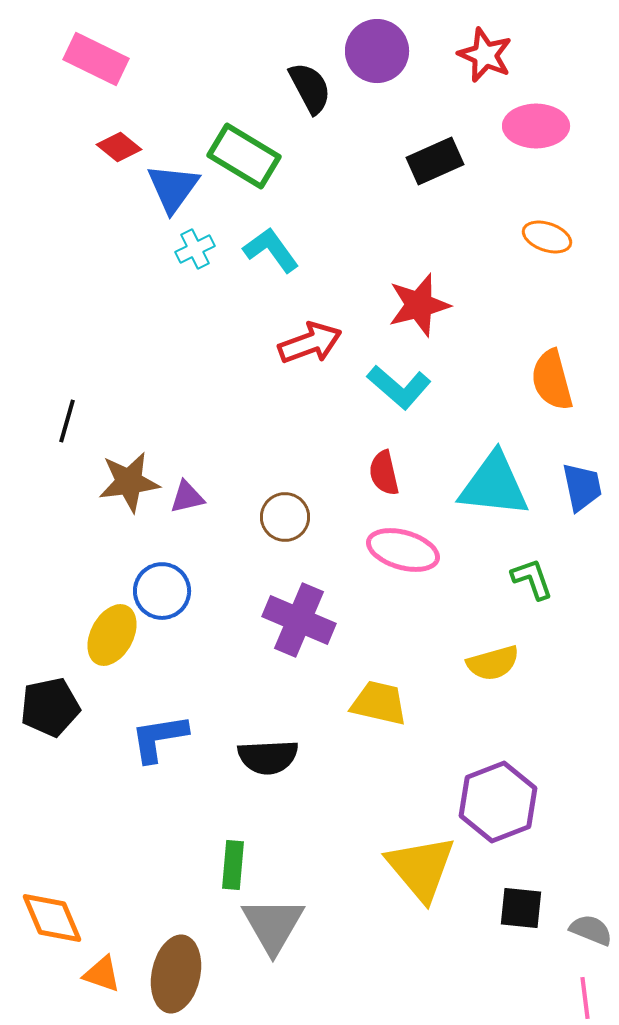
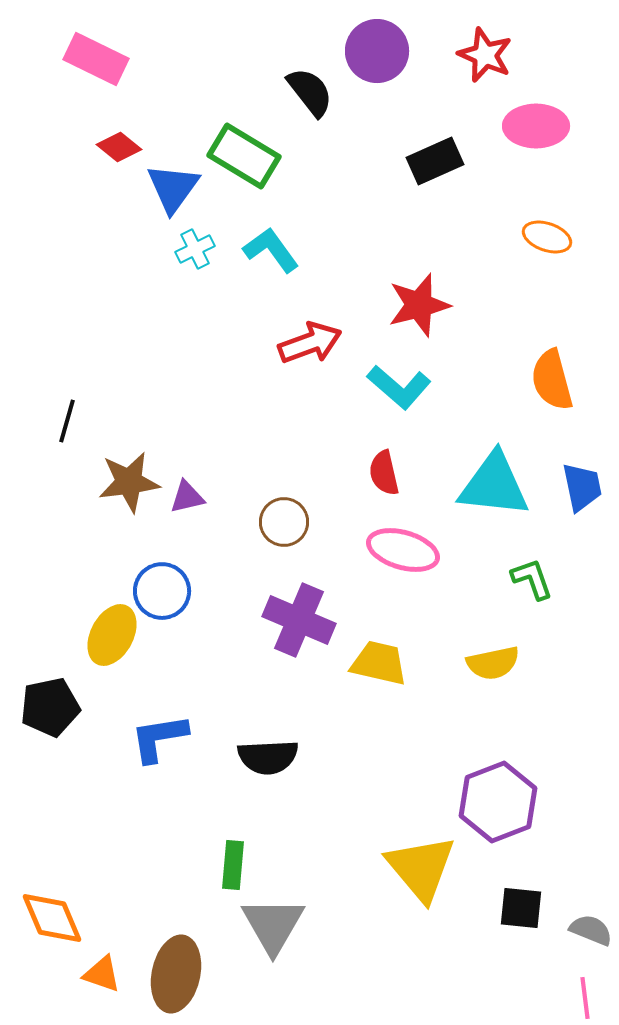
black semicircle at (310, 88): moved 4 px down; rotated 10 degrees counterclockwise
brown circle at (285, 517): moved 1 px left, 5 px down
yellow semicircle at (493, 663): rotated 4 degrees clockwise
yellow trapezoid at (379, 703): moved 40 px up
